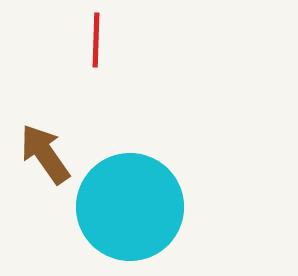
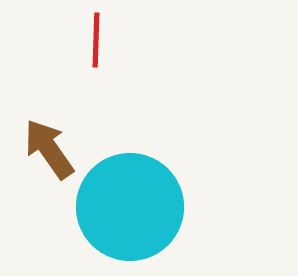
brown arrow: moved 4 px right, 5 px up
